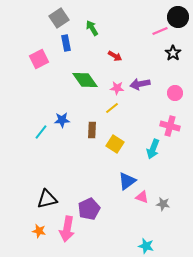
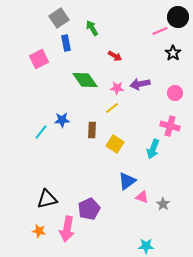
gray star: rotated 24 degrees clockwise
cyan star: rotated 14 degrees counterclockwise
